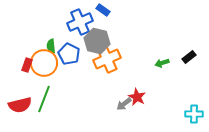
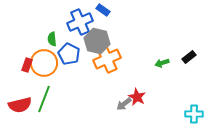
green semicircle: moved 1 px right, 7 px up
